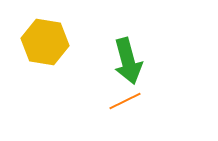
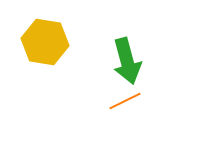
green arrow: moved 1 px left
